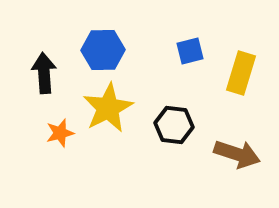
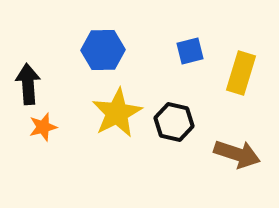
black arrow: moved 16 px left, 11 px down
yellow star: moved 9 px right, 5 px down
black hexagon: moved 3 px up; rotated 6 degrees clockwise
orange star: moved 17 px left, 6 px up
